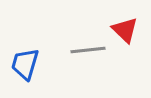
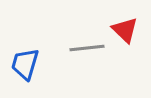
gray line: moved 1 px left, 2 px up
